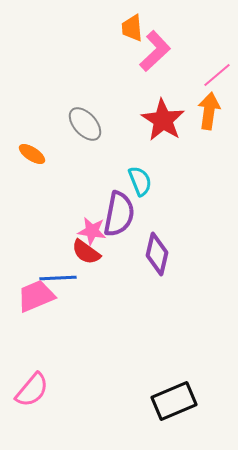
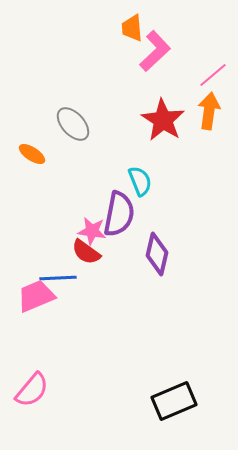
pink line: moved 4 px left
gray ellipse: moved 12 px left
